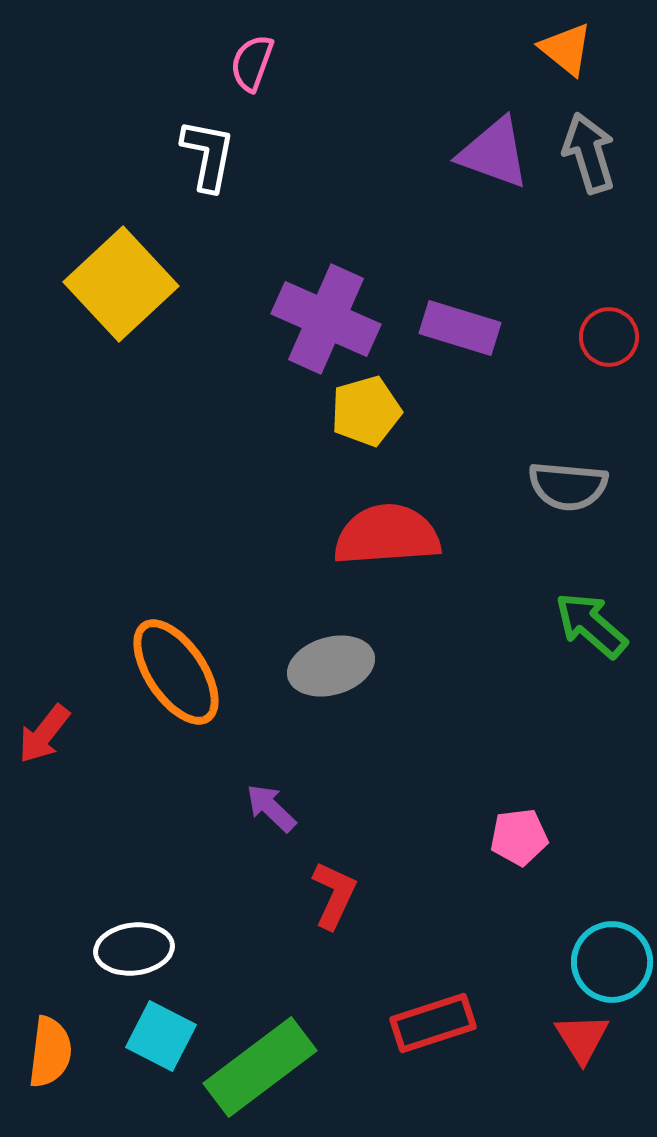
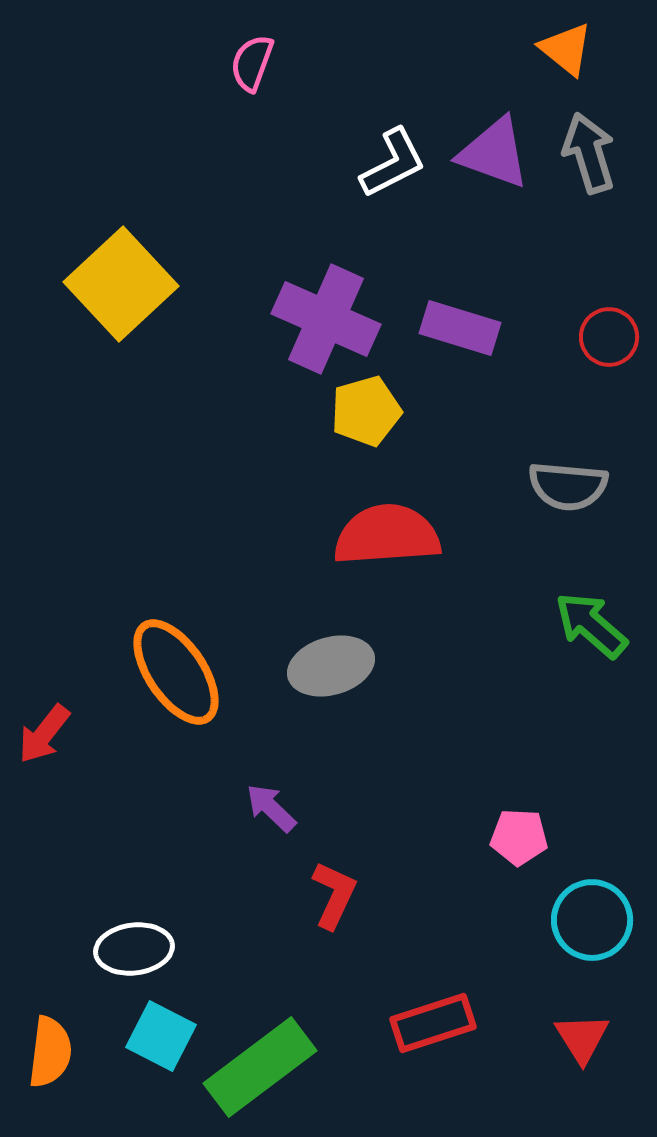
white L-shape: moved 185 px right, 8 px down; rotated 52 degrees clockwise
pink pentagon: rotated 10 degrees clockwise
cyan circle: moved 20 px left, 42 px up
